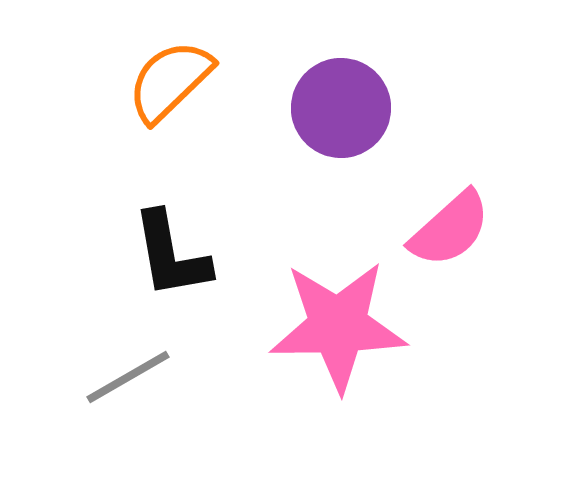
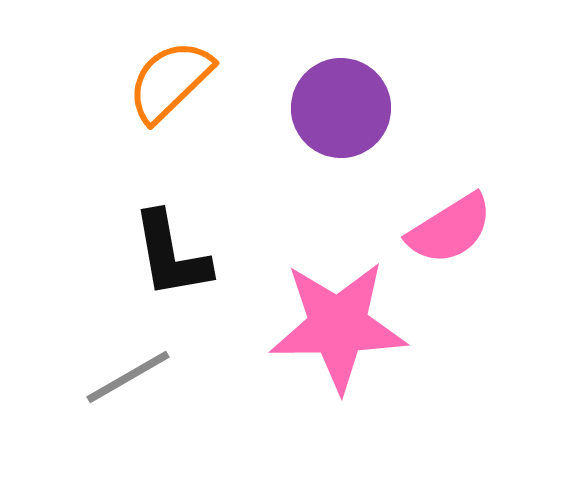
pink semicircle: rotated 10 degrees clockwise
